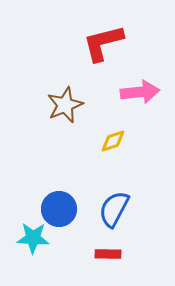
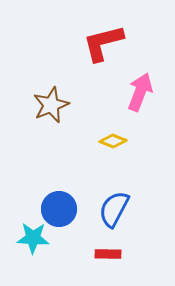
pink arrow: rotated 63 degrees counterclockwise
brown star: moved 14 px left
yellow diamond: rotated 40 degrees clockwise
